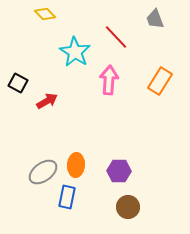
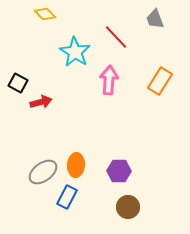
red arrow: moved 6 px left, 1 px down; rotated 15 degrees clockwise
blue rectangle: rotated 15 degrees clockwise
